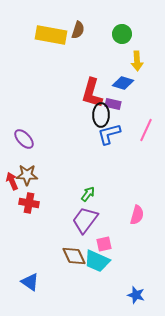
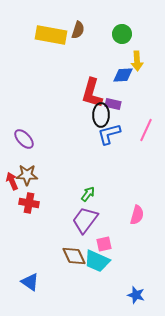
blue diamond: moved 8 px up; rotated 20 degrees counterclockwise
